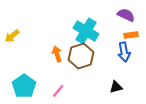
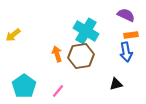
yellow arrow: moved 1 px right, 1 px up
blue arrow: moved 2 px right
brown hexagon: rotated 10 degrees clockwise
black triangle: moved 3 px up
